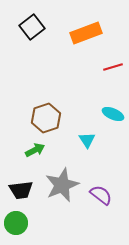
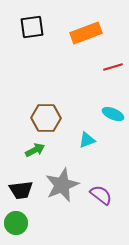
black square: rotated 30 degrees clockwise
brown hexagon: rotated 20 degrees clockwise
cyan triangle: rotated 42 degrees clockwise
